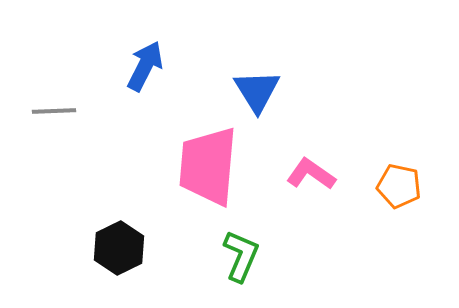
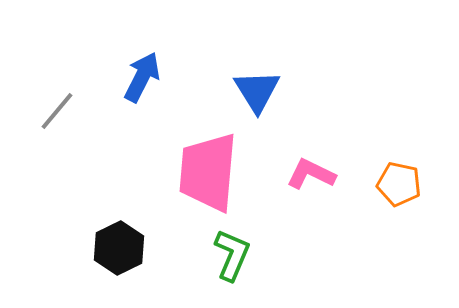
blue arrow: moved 3 px left, 11 px down
gray line: moved 3 px right; rotated 48 degrees counterclockwise
pink trapezoid: moved 6 px down
pink L-shape: rotated 9 degrees counterclockwise
orange pentagon: moved 2 px up
green L-shape: moved 9 px left, 1 px up
